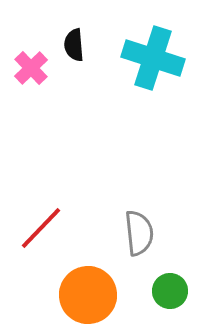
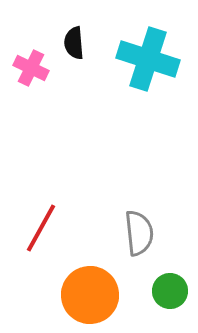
black semicircle: moved 2 px up
cyan cross: moved 5 px left, 1 px down
pink cross: rotated 20 degrees counterclockwise
red line: rotated 15 degrees counterclockwise
orange circle: moved 2 px right
